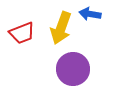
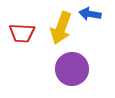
red trapezoid: rotated 24 degrees clockwise
purple circle: moved 1 px left
